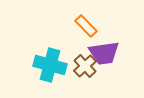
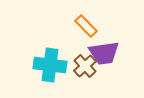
cyan cross: rotated 8 degrees counterclockwise
